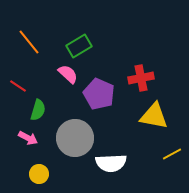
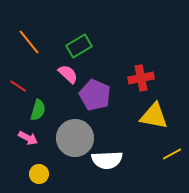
purple pentagon: moved 4 px left, 1 px down
white semicircle: moved 4 px left, 3 px up
